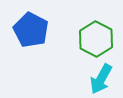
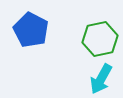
green hexagon: moved 4 px right; rotated 20 degrees clockwise
